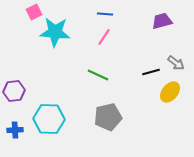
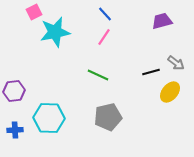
blue line: rotated 42 degrees clockwise
cyan star: rotated 16 degrees counterclockwise
cyan hexagon: moved 1 px up
